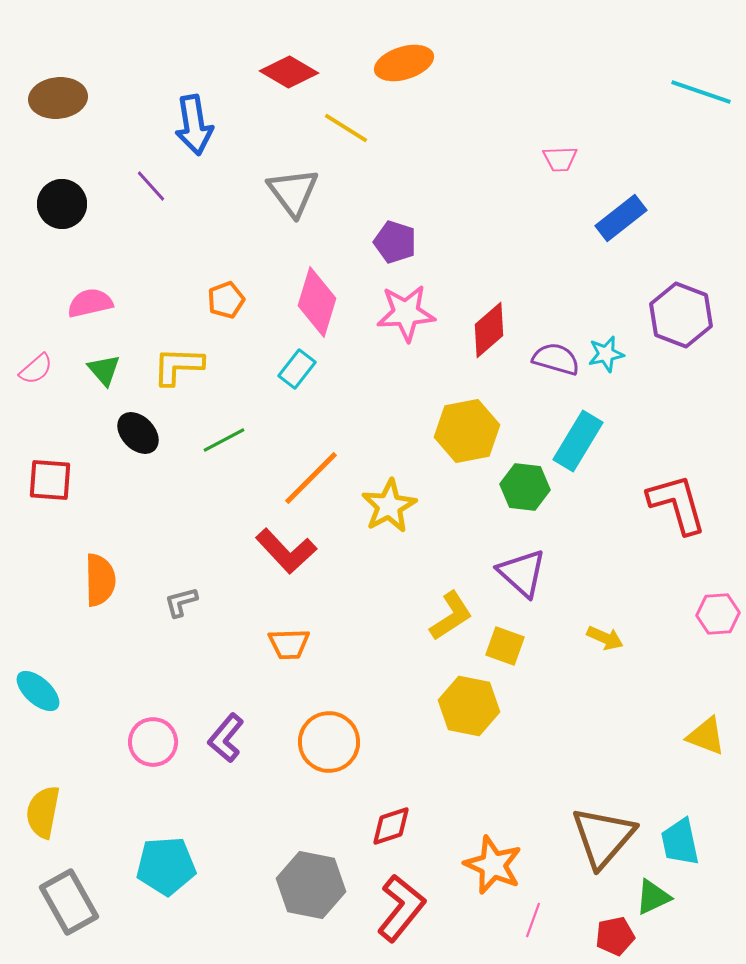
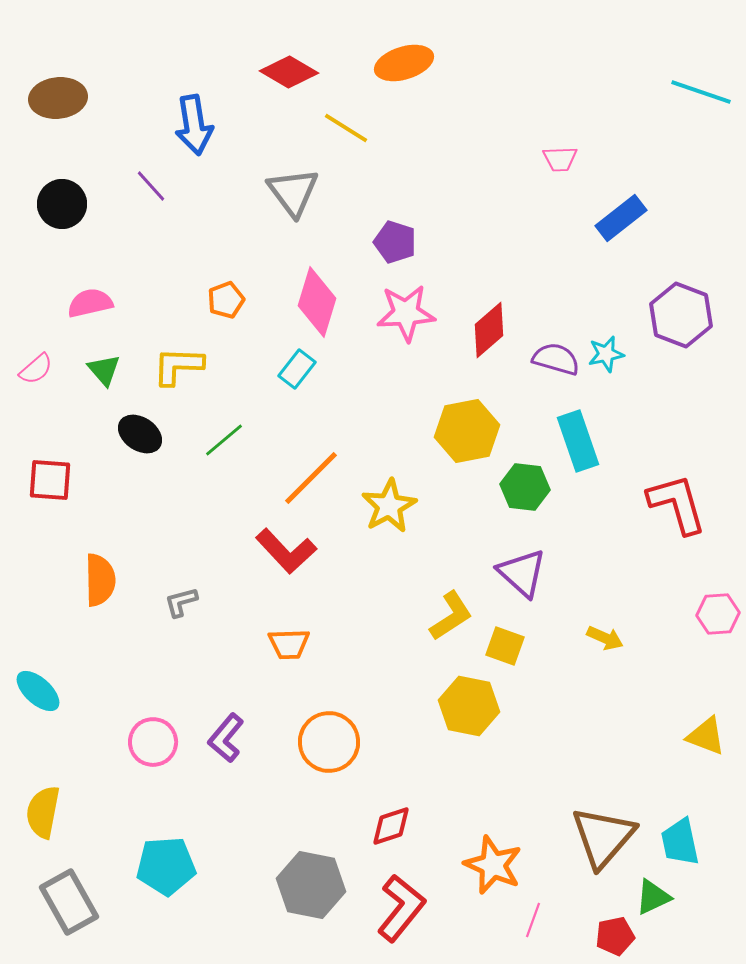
black ellipse at (138, 433): moved 2 px right, 1 px down; rotated 12 degrees counterclockwise
green line at (224, 440): rotated 12 degrees counterclockwise
cyan rectangle at (578, 441): rotated 50 degrees counterclockwise
